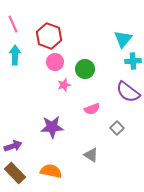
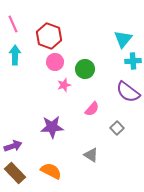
pink semicircle: rotated 28 degrees counterclockwise
orange semicircle: rotated 15 degrees clockwise
